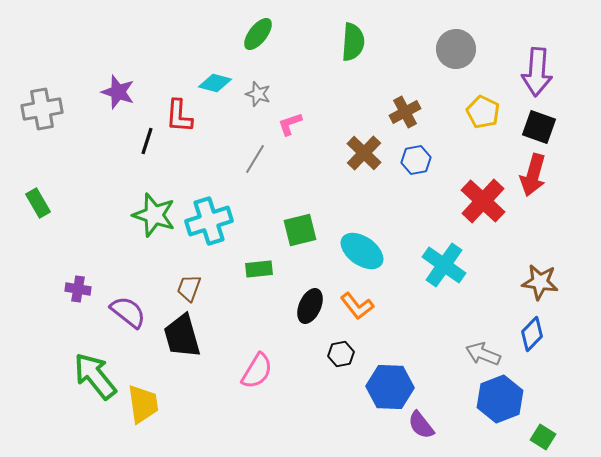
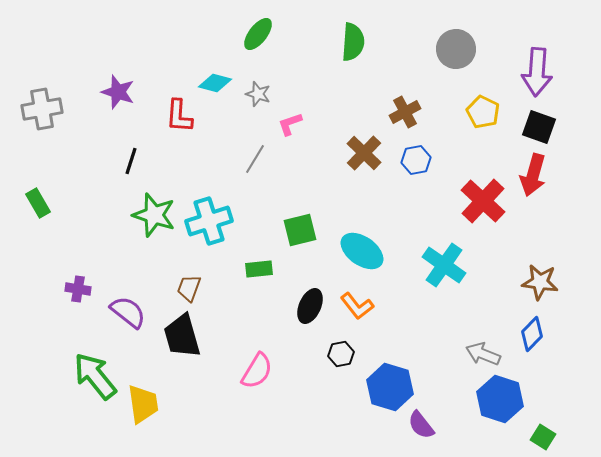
black line at (147, 141): moved 16 px left, 20 px down
blue hexagon at (390, 387): rotated 15 degrees clockwise
blue hexagon at (500, 399): rotated 21 degrees counterclockwise
